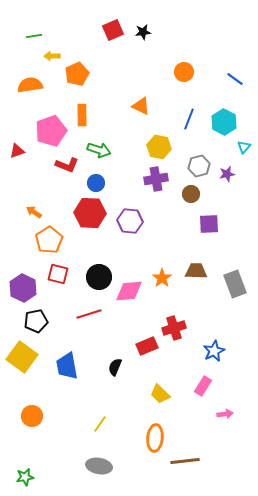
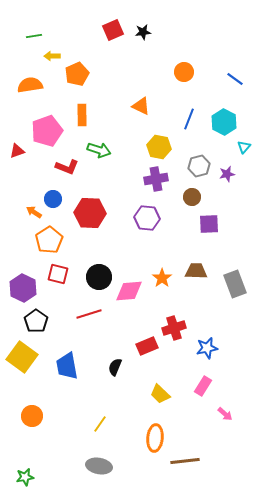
pink pentagon at (51, 131): moved 4 px left
red L-shape at (67, 165): moved 2 px down
blue circle at (96, 183): moved 43 px left, 16 px down
brown circle at (191, 194): moved 1 px right, 3 px down
purple hexagon at (130, 221): moved 17 px right, 3 px up
black pentagon at (36, 321): rotated 25 degrees counterclockwise
blue star at (214, 351): moved 7 px left, 3 px up; rotated 15 degrees clockwise
pink arrow at (225, 414): rotated 49 degrees clockwise
